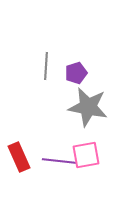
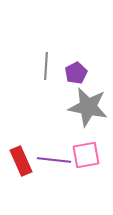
purple pentagon: rotated 10 degrees counterclockwise
red rectangle: moved 2 px right, 4 px down
purple line: moved 5 px left, 1 px up
